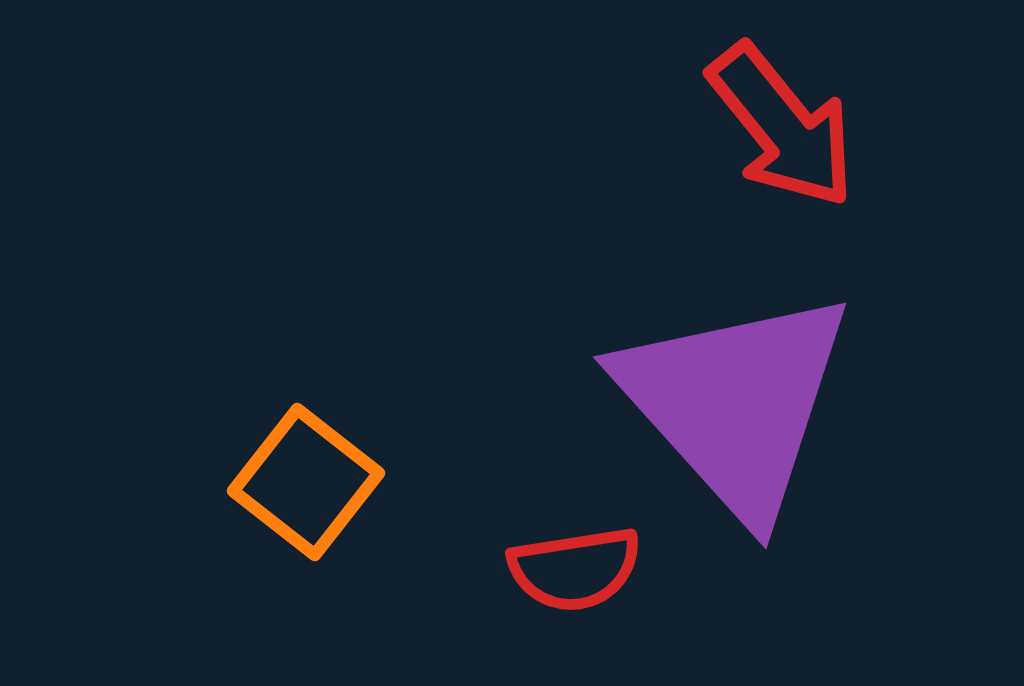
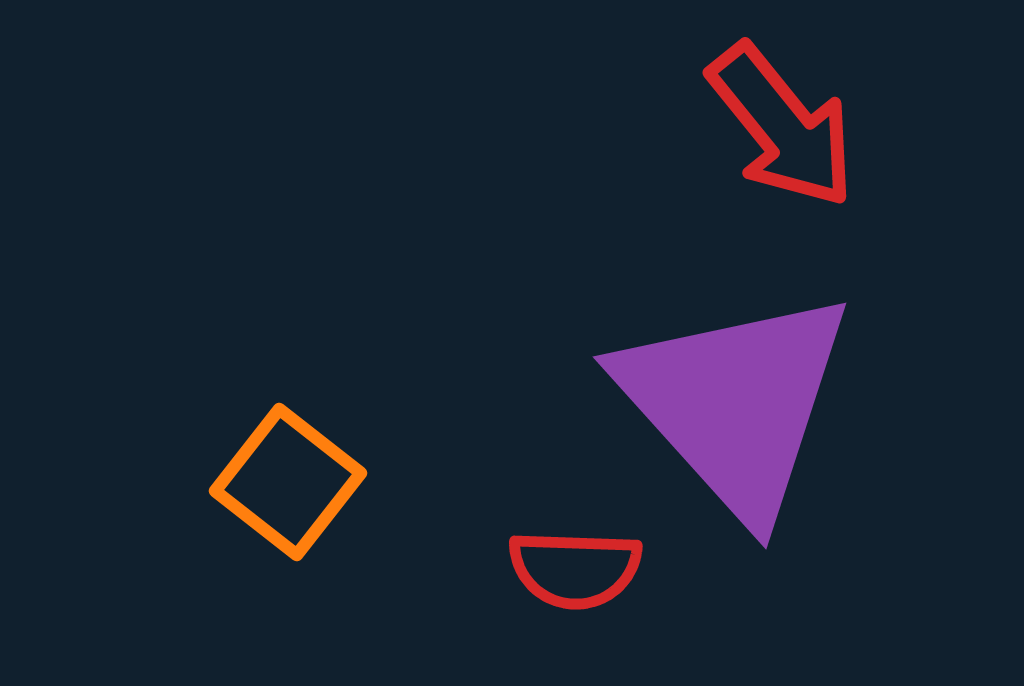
orange square: moved 18 px left
red semicircle: rotated 11 degrees clockwise
